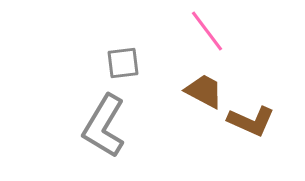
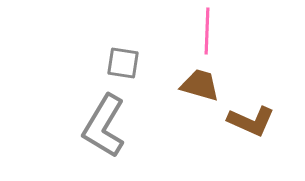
pink line: rotated 39 degrees clockwise
gray square: rotated 16 degrees clockwise
brown trapezoid: moved 4 px left, 6 px up; rotated 12 degrees counterclockwise
